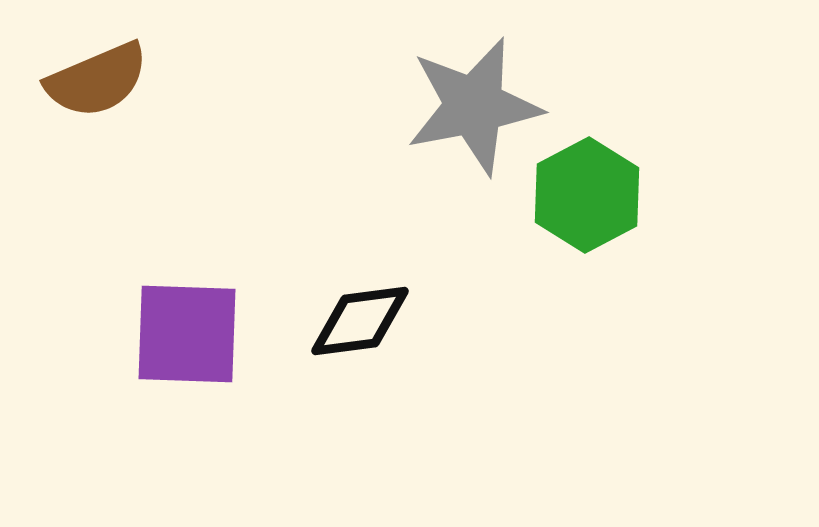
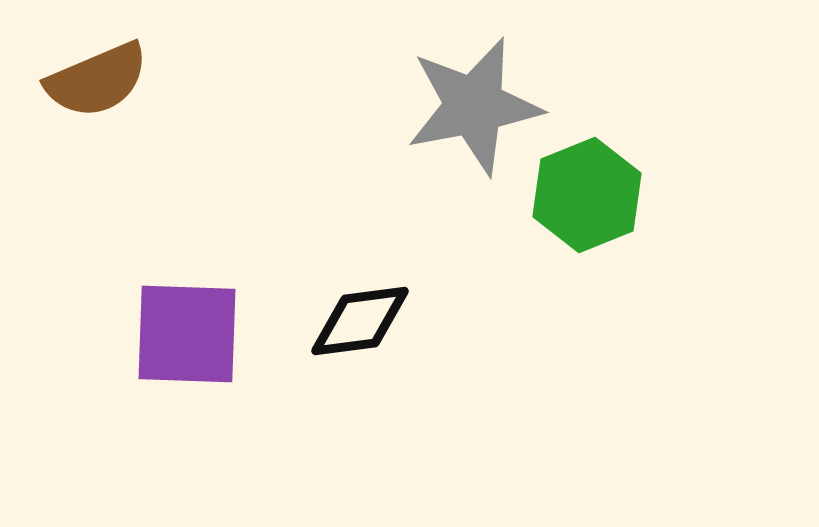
green hexagon: rotated 6 degrees clockwise
